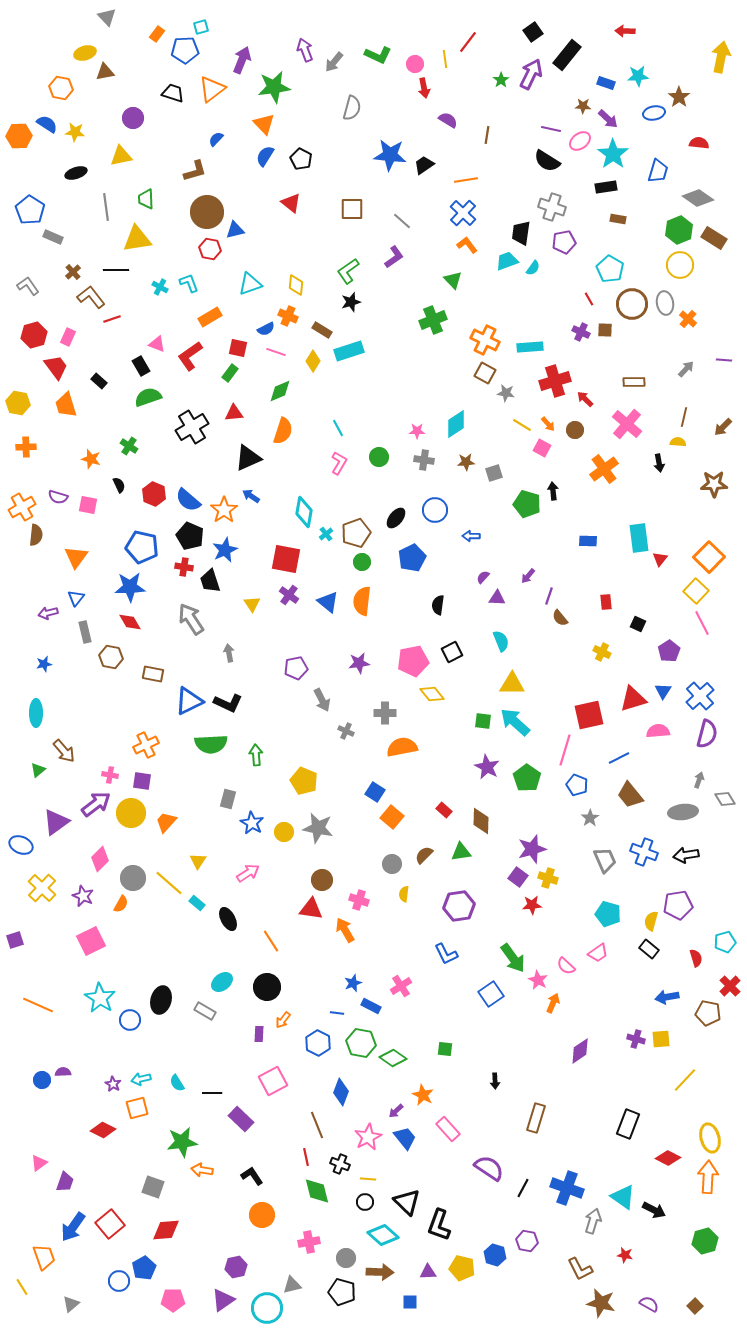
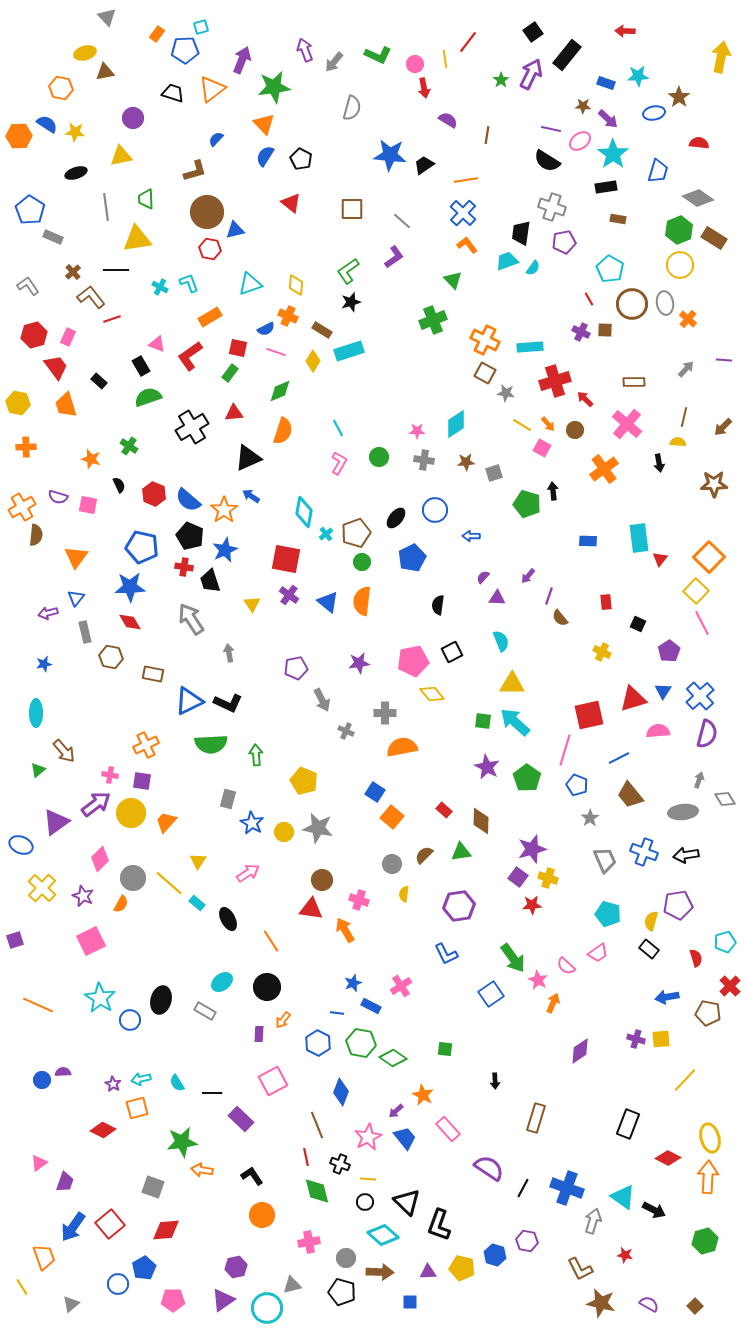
blue circle at (119, 1281): moved 1 px left, 3 px down
